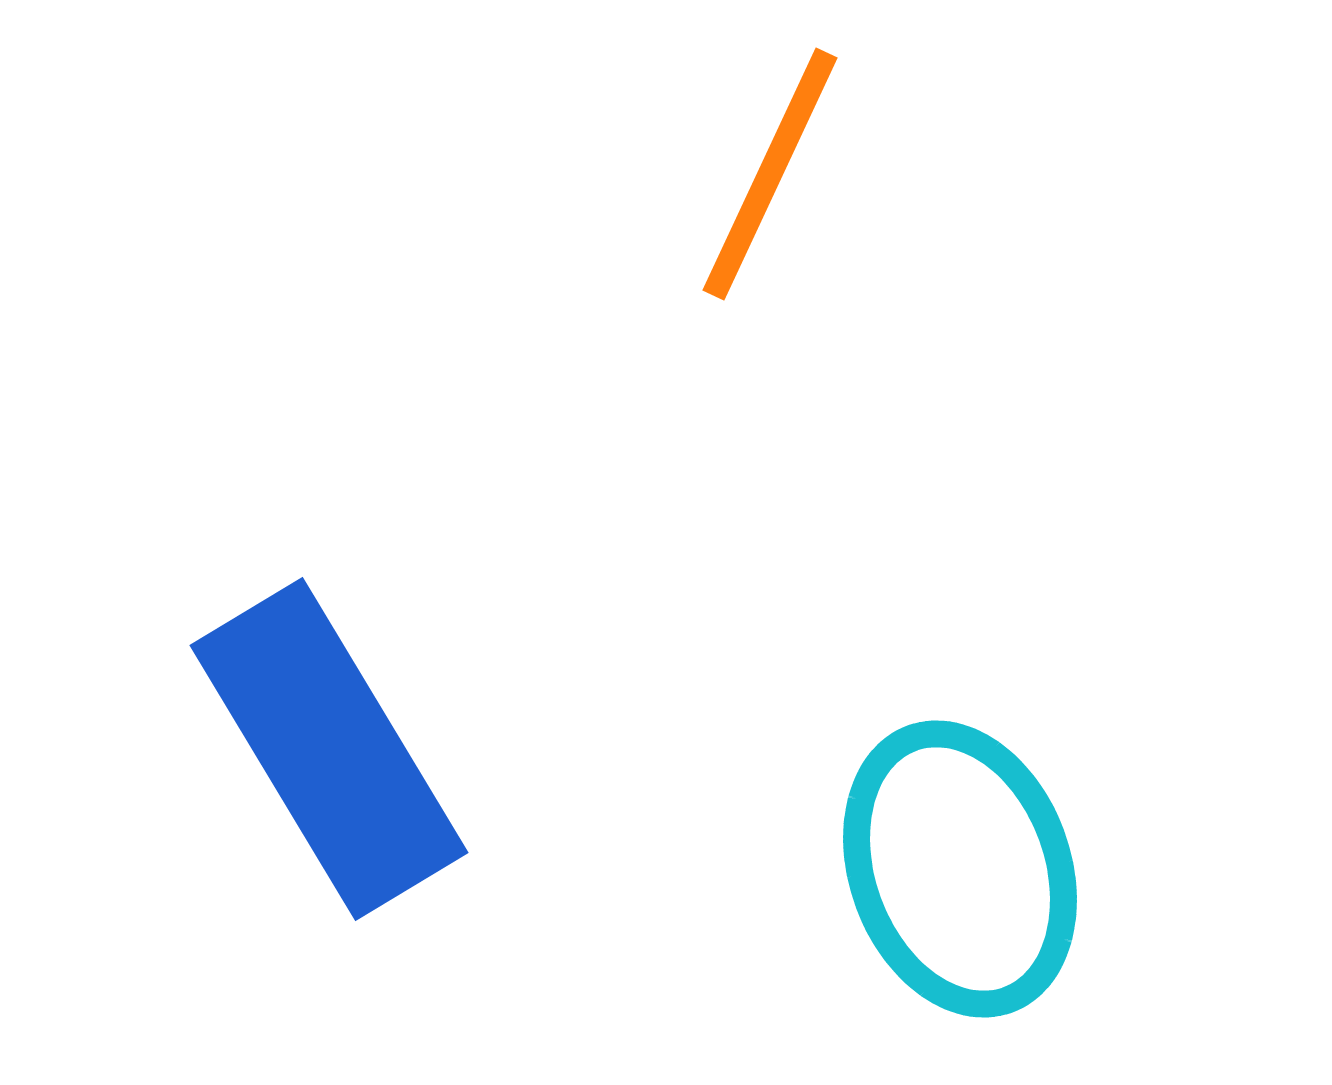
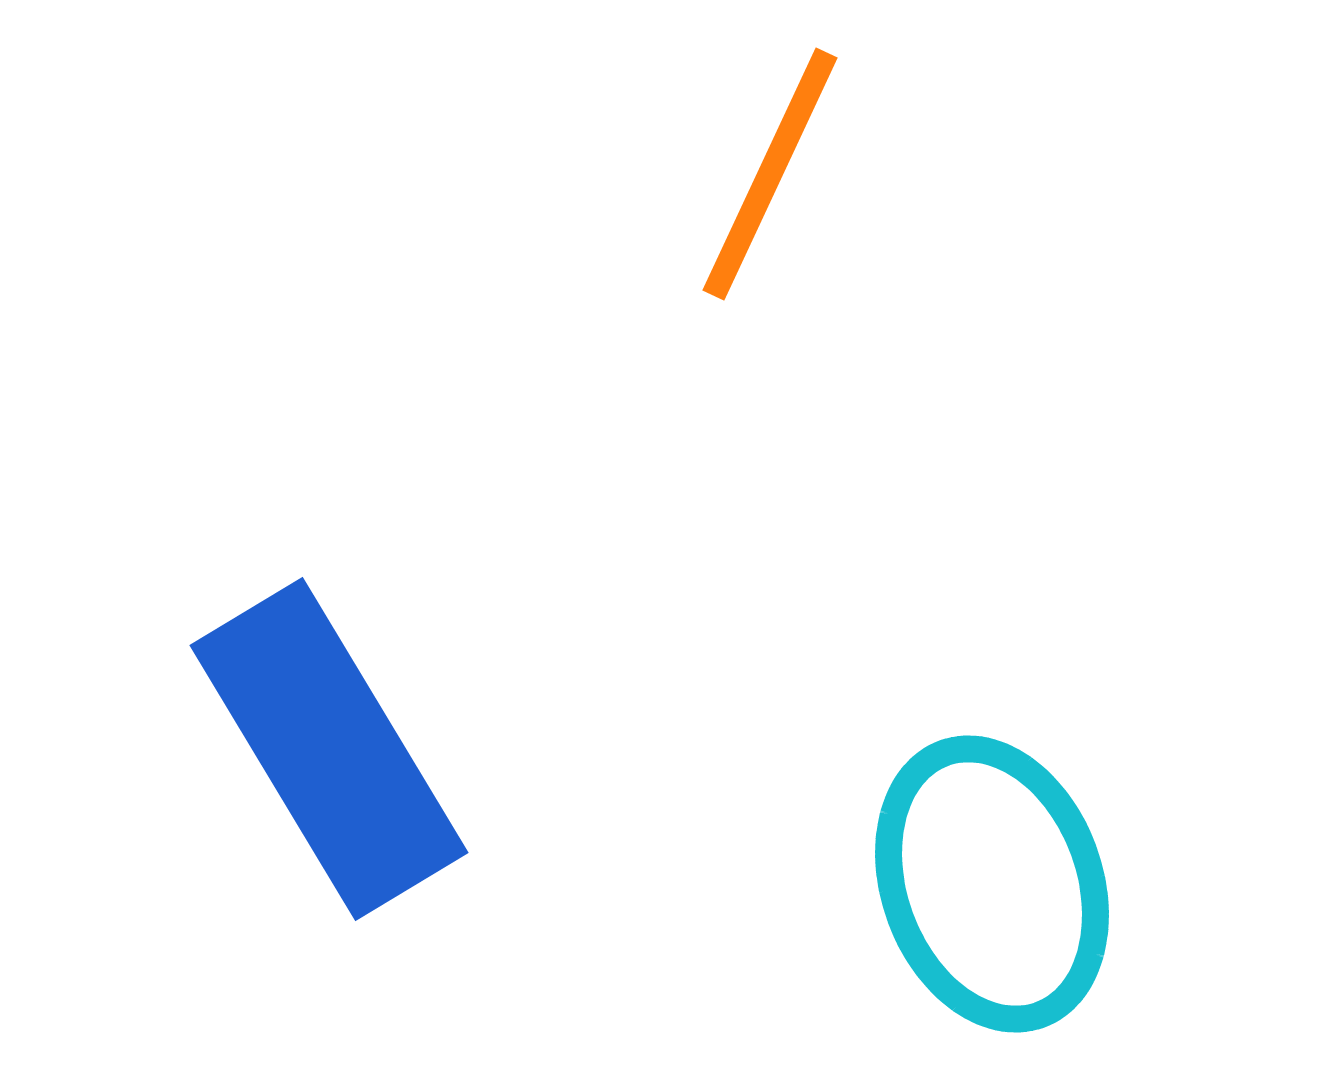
cyan ellipse: moved 32 px right, 15 px down
